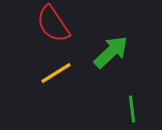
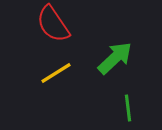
green arrow: moved 4 px right, 6 px down
green line: moved 4 px left, 1 px up
